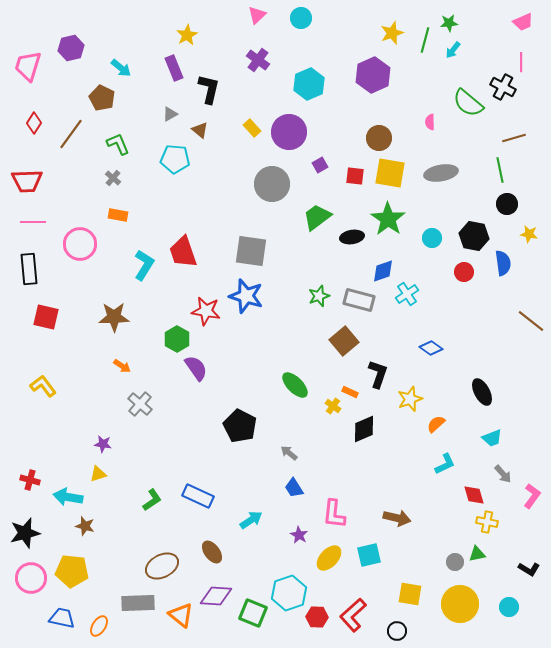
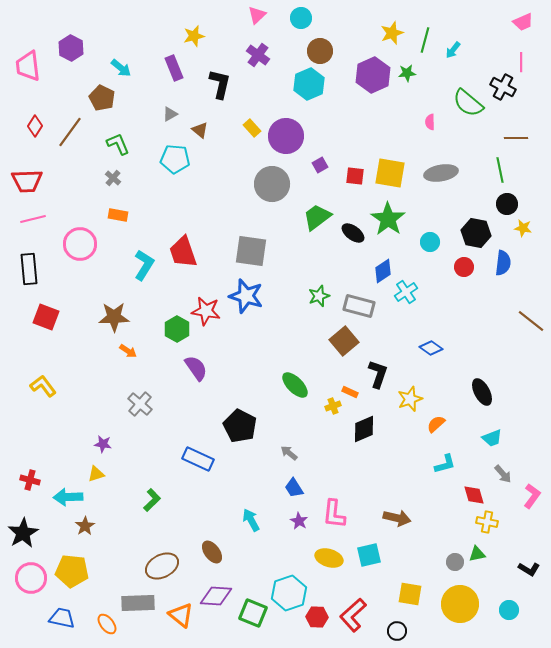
green star at (449, 23): moved 42 px left, 50 px down
yellow star at (187, 35): moved 7 px right, 1 px down; rotated 15 degrees clockwise
purple hexagon at (71, 48): rotated 20 degrees counterclockwise
purple cross at (258, 60): moved 5 px up
pink trapezoid at (28, 66): rotated 24 degrees counterclockwise
black L-shape at (209, 89): moved 11 px right, 5 px up
red diamond at (34, 123): moved 1 px right, 3 px down
purple circle at (289, 132): moved 3 px left, 4 px down
brown line at (71, 134): moved 1 px left, 2 px up
brown circle at (379, 138): moved 59 px left, 87 px up
brown line at (514, 138): moved 2 px right; rotated 15 degrees clockwise
pink line at (33, 222): moved 3 px up; rotated 15 degrees counterclockwise
yellow star at (529, 234): moved 6 px left, 6 px up
black hexagon at (474, 236): moved 2 px right, 3 px up
black ellipse at (352, 237): moved 1 px right, 4 px up; rotated 45 degrees clockwise
cyan circle at (432, 238): moved 2 px left, 4 px down
blue semicircle at (503, 263): rotated 15 degrees clockwise
blue diamond at (383, 271): rotated 15 degrees counterclockwise
red circle at (464, 272): moved 5 px up
cyan cross at (407, 294): moved 1 px left, 2 px up
gray rectangle at (359, 300): moved 6 px down
red square at (46, 317): rotated 8 degrees clockwise
green hexagon at (177, 339): moved 10 px up
orange arrow at (122, 366): moved 6 px right, 15 px up
yellow cross at (333, 406): rotated 35 degrees clockwise
cyan L-shape at (445, 464): rotated 10 degrees clockwise
yellow triangle at (98, 474): moved 2 px left
blue rectangle at (198, 496): moved 37 px up
cyan arrow at (68, 497): rotated 12 degrees counterclockwise
green L-shape at (152, 500): rotated 10 degrees counterclockwise
cyan arrow at (251, 520): rotated 85 degrees counterclockwise
brown star at (85, 526): rotated 24 degrees clockwise
black star at (25, 533): moved 2 px left; rotated 16 degrees counterclockwise
purple star at (299, 535): moved 14 px up
yellow ellipse at (329, 558): rotated 64 degrees clockwise
cyan circle at (509, 607): moved 3 px down
orange ellipse at (99, 626): moved 8 px right, 2 px up; rotated 70 degrees counterclockwise
